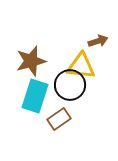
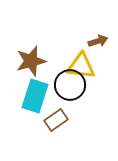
brown rectangle: moved 3 px left, 1 px down
